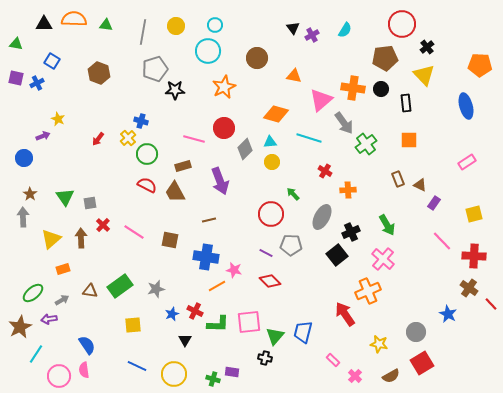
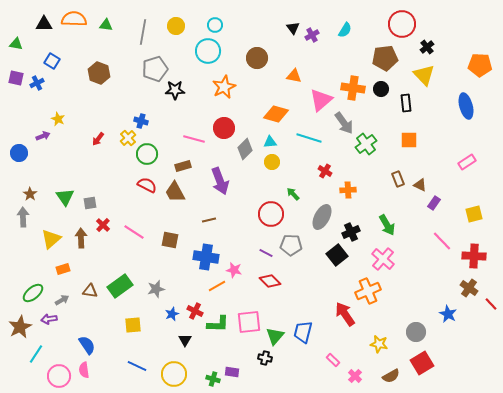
blue circle at (24, 158): moved 5 px left, 5 px up
